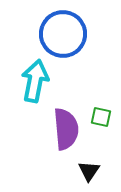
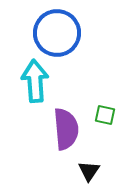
blue circle: moved 6 px left, 1 px up
cyan arrow: rotated 15 degrees counterclockwise
green square: moved 4 px right, 2 px up
